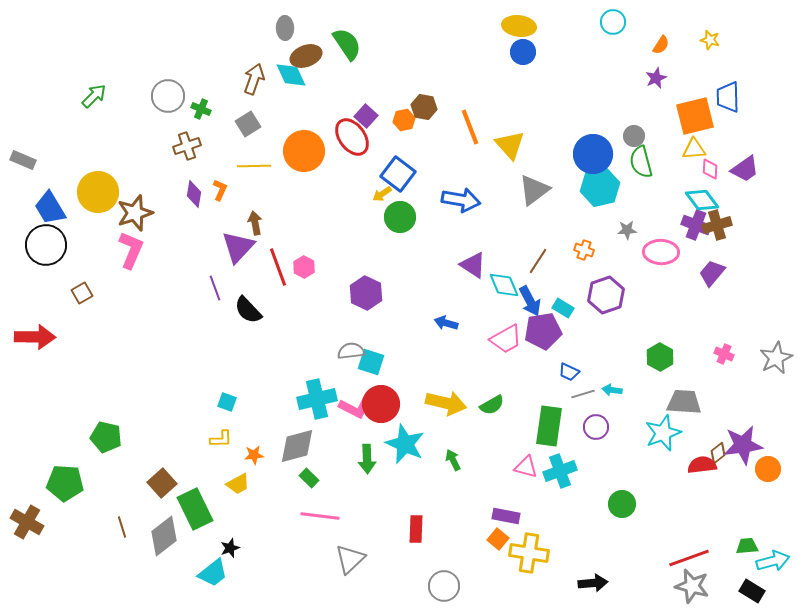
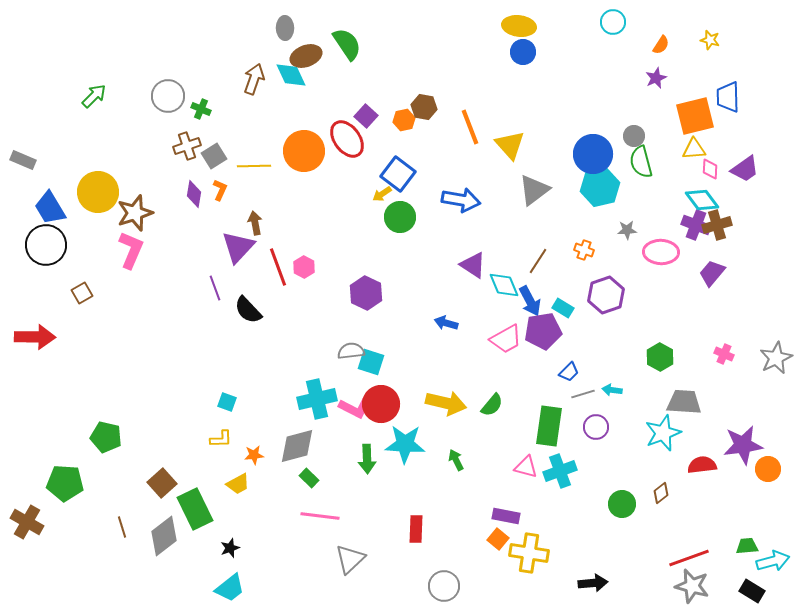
gray square at (248, 124): moved 34 px left, 32 px down
red ellipse at (352, 137): moved 5 px left, 2 px down
blue trapezoid at (569, 372): rotated 70 degrees counterclockwise
green semicircle at (492, 405): rotated 20 degrees counterclockwise
cyan star at (405, 444): rotated 21 degrees counterclockwise
brown diamond at (718, 453): moved 57 px left, 40 px down
green arrow at (453, 460): moved 3 px right
cyan trapezoid at (213, 573): moved 17 px right, 15 px down
